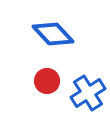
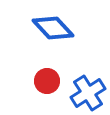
blue diamond: moved 6 px up
